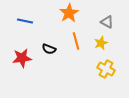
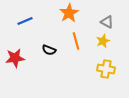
blue line: rotated 35 degrees counterclockwise
yellow star: moved 2 px right, 2 px up
black semicircle: moved 1 px down
red star: moved 7 px left
yellow cross: rotated 18 degrees counterclockwise
